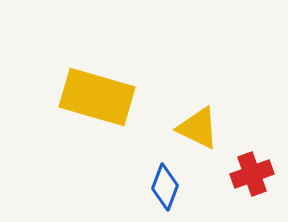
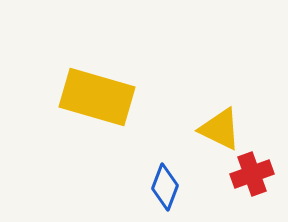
yellow triangle: moved 22 px right, 1 px down
